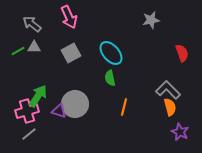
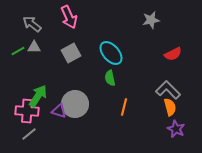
red semicircle: moved 9 px left, 1 px down; rotated 84 degrees clockwise
pink cross: rotated 20 degrees clockwise
purple star: moved 4 px left, 3 px up
